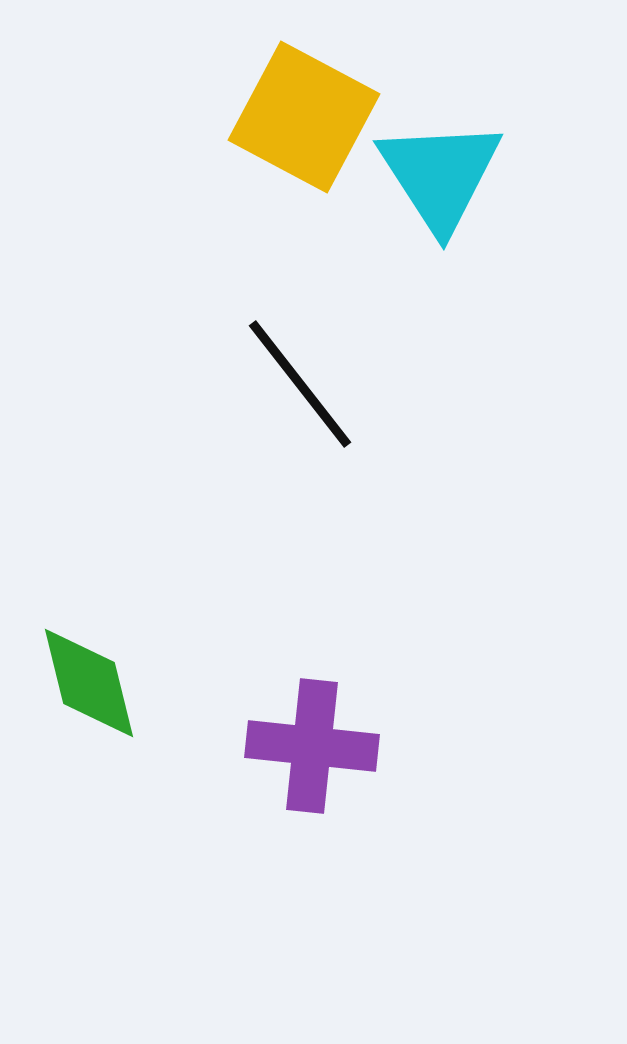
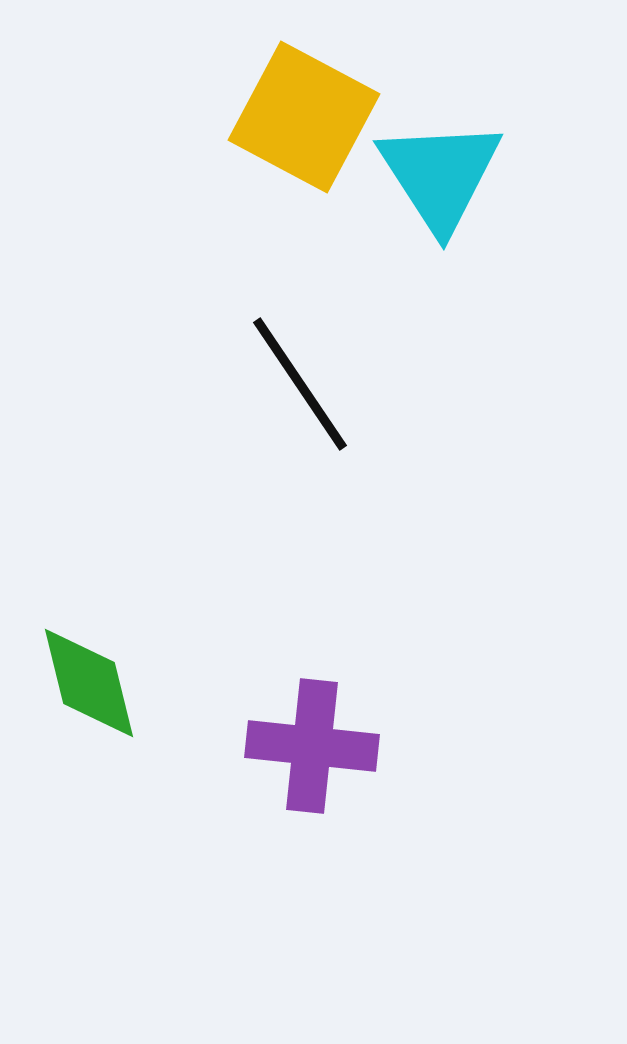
black line: rotated 4 degrees clockwise
